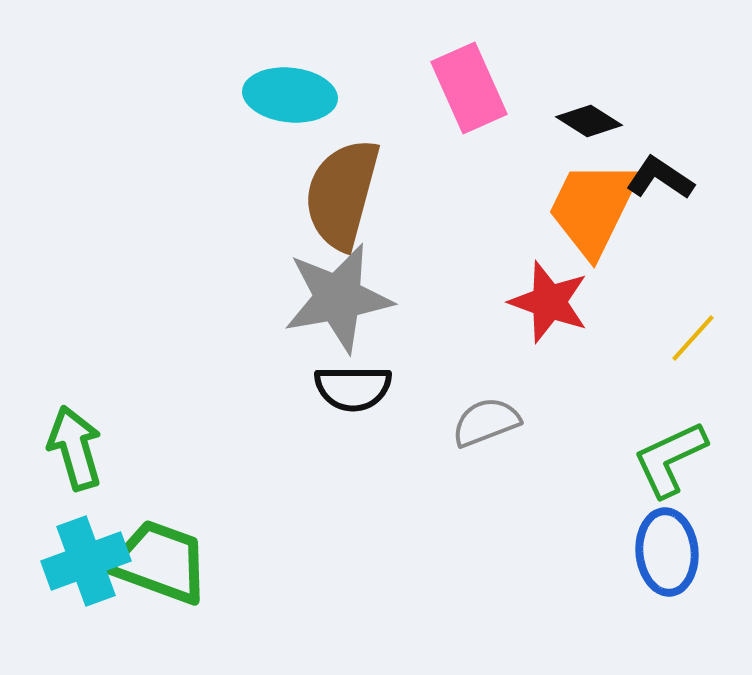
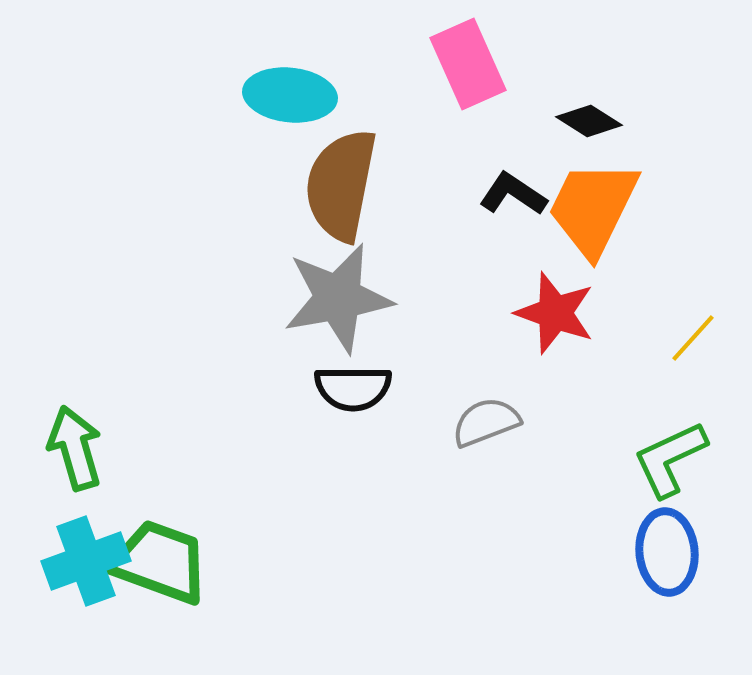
pink rectangle: moved 1 px left, 24 px up
black L-shape: moved 147 px left, 16 px down
brown semicircle: moved 1 px left, 9 px up; rotated 4 degrees counterclockwise
red star: moved 6 px right, 11 px down
